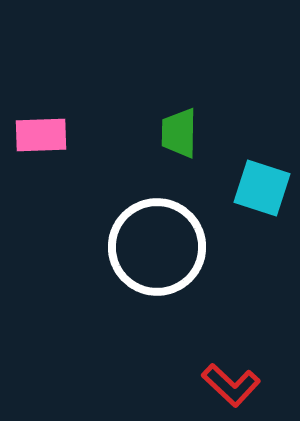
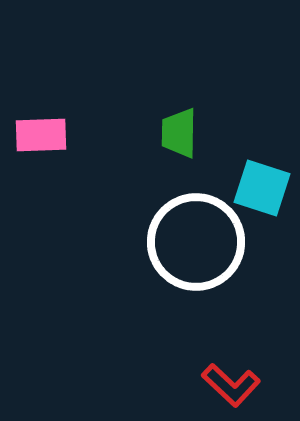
white circle: moved 39 px right, 5 px up
